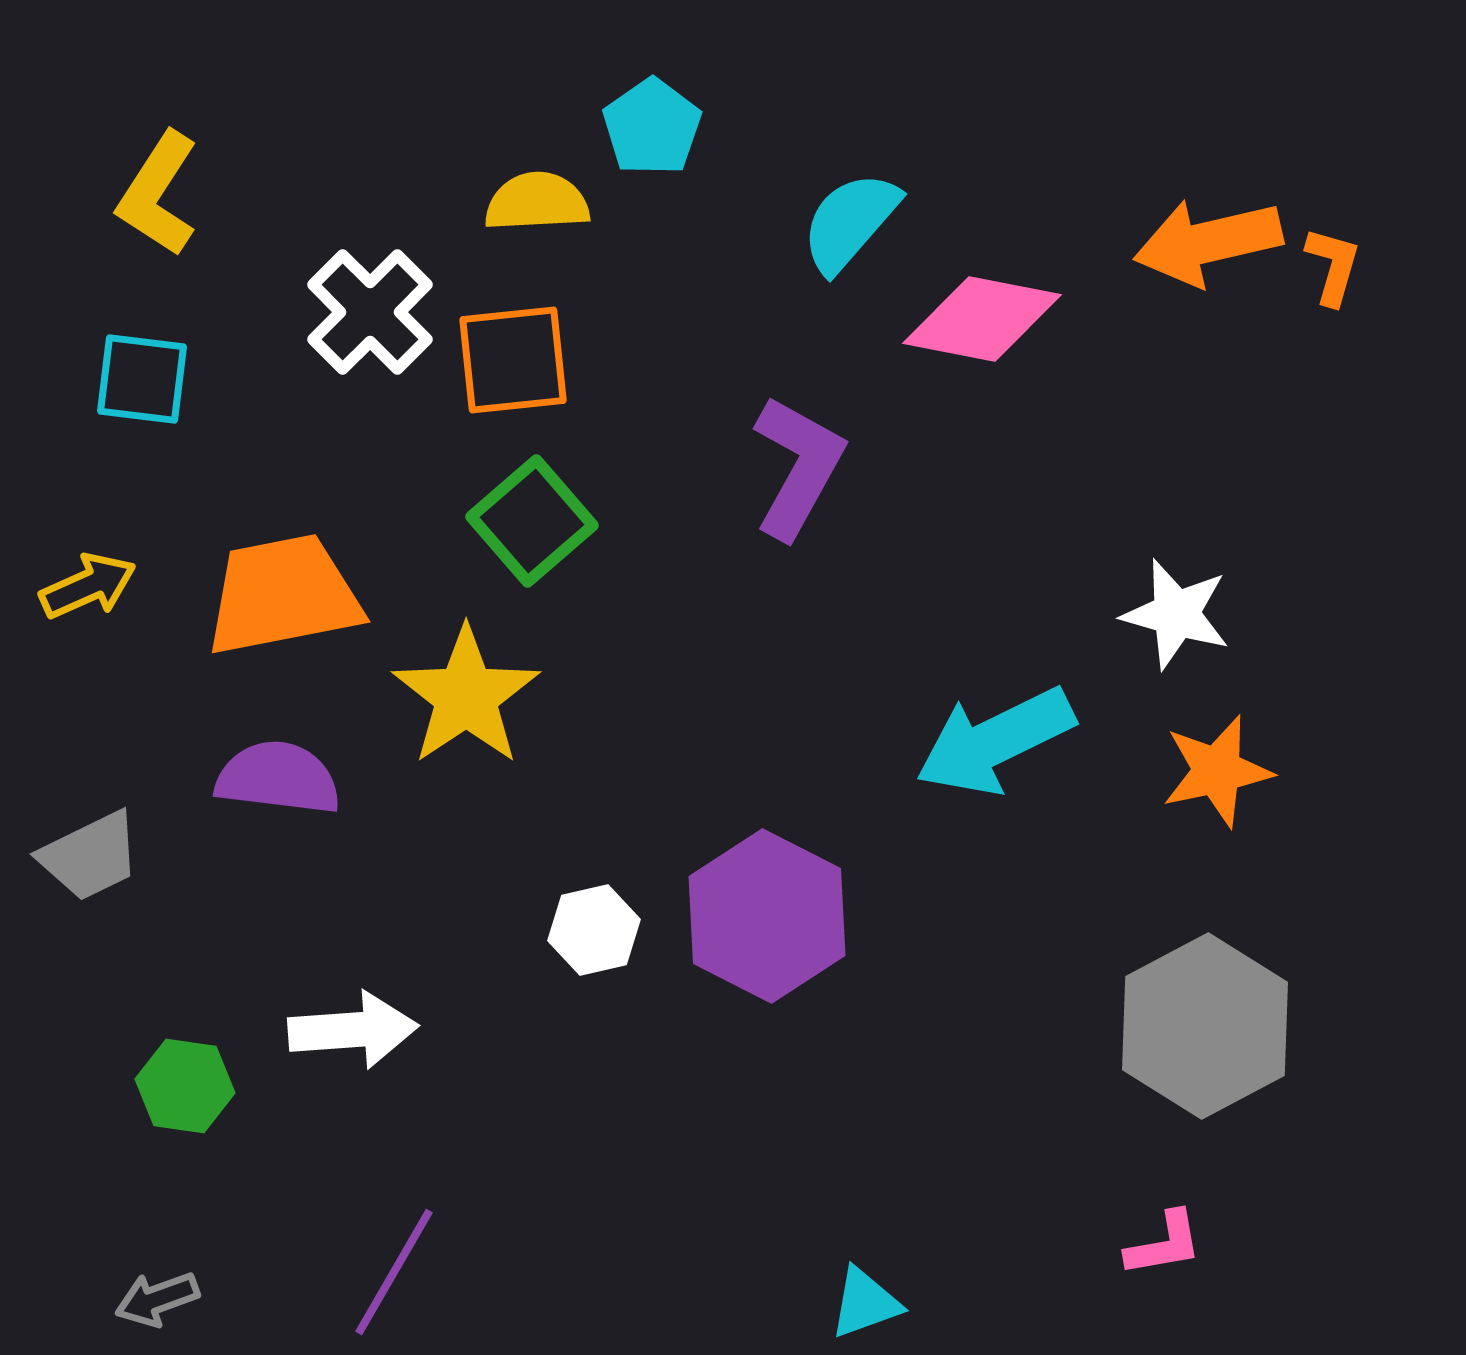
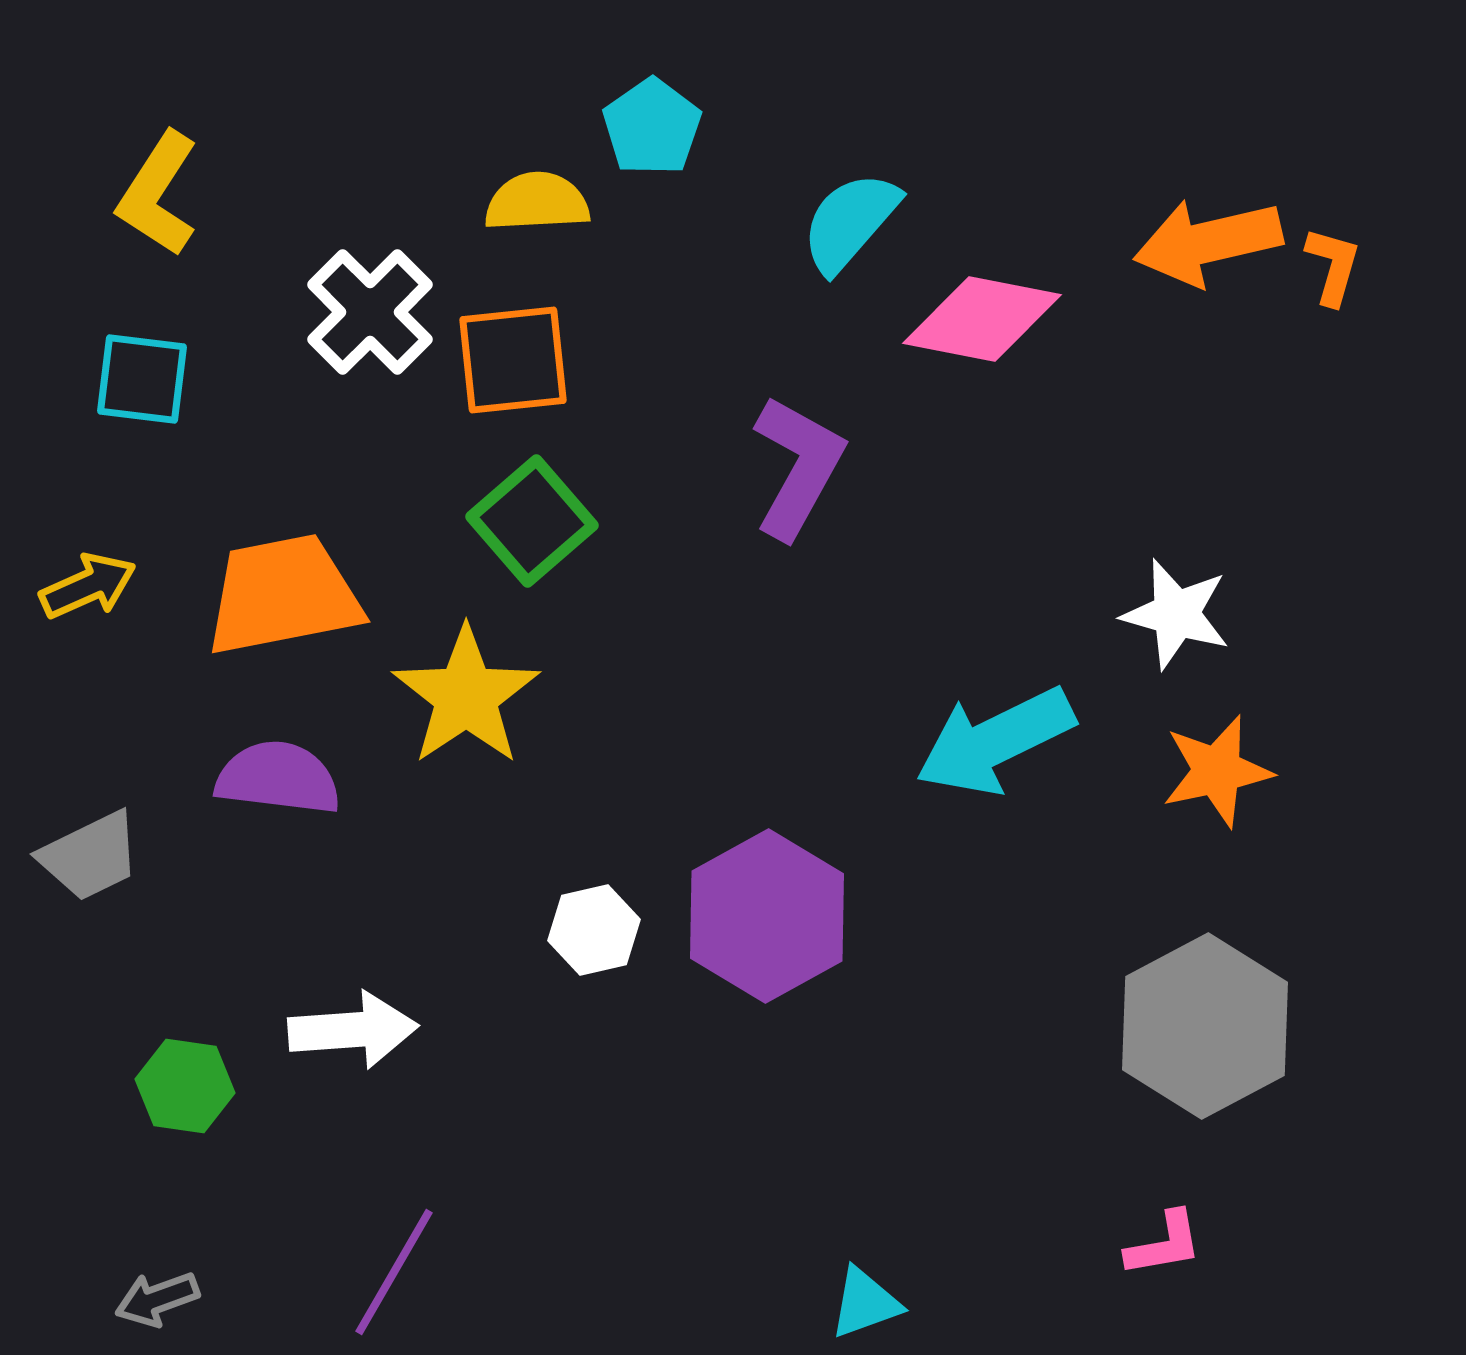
purple hexagon: rotated 4 degrees clockwise
